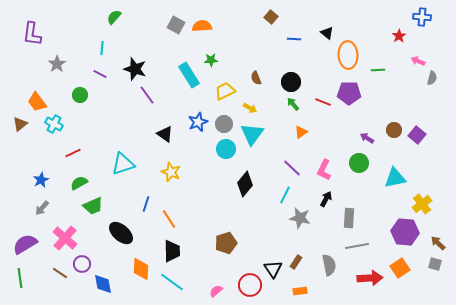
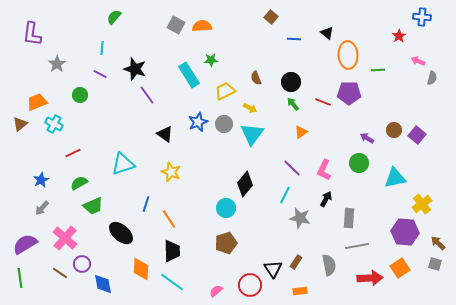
orange trapezoid at (37, 102): rotated 105 degrees clockwise
cyan circle at (226, 149): moved 59 px down
